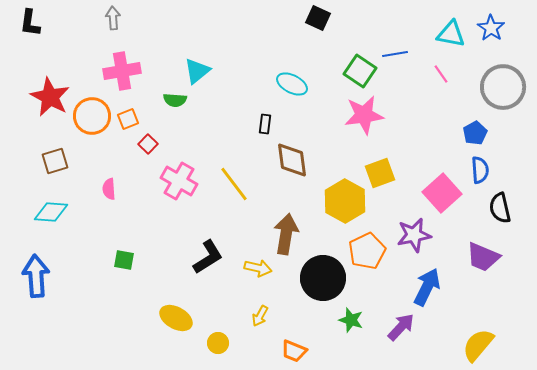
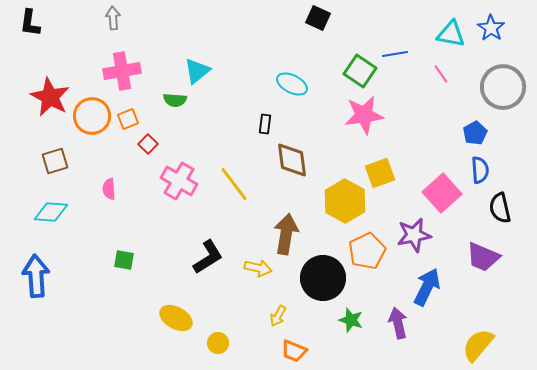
yellow arrow at (260, 316): moved 18 px right
purple arrow at (401, 327): moved 3 px left, 4 px up; rotated 56 degrees counterclockwise
